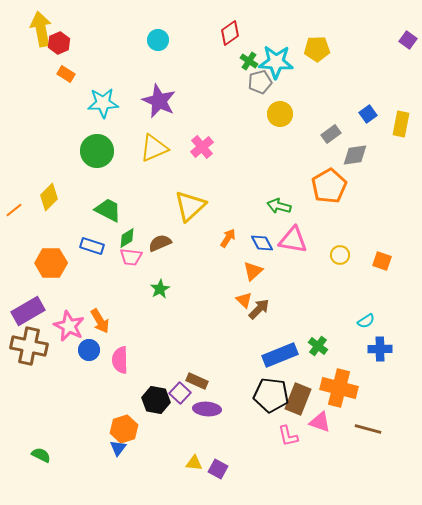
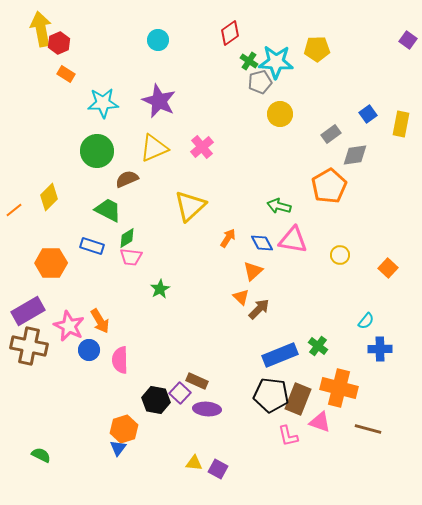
brown semicircle at (160, 243): moved 33 px left, 64 px up
orange square at (382, 261): moved 6 px right, 7 px down; rotated 24 degrees clockwise
orange triangle at (244, 300): moved 3 px left, 3 px up
cyan semicircle at (366, 321): rotated 18 degrees counterclockwise
